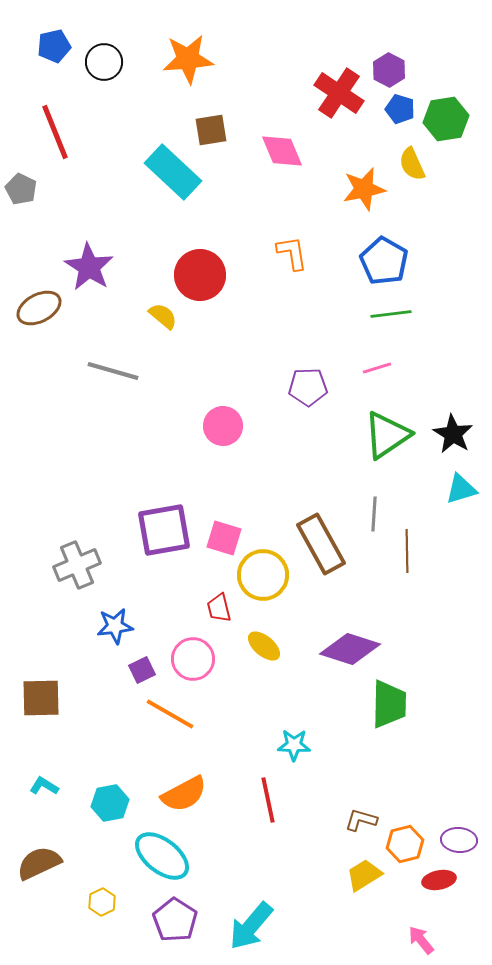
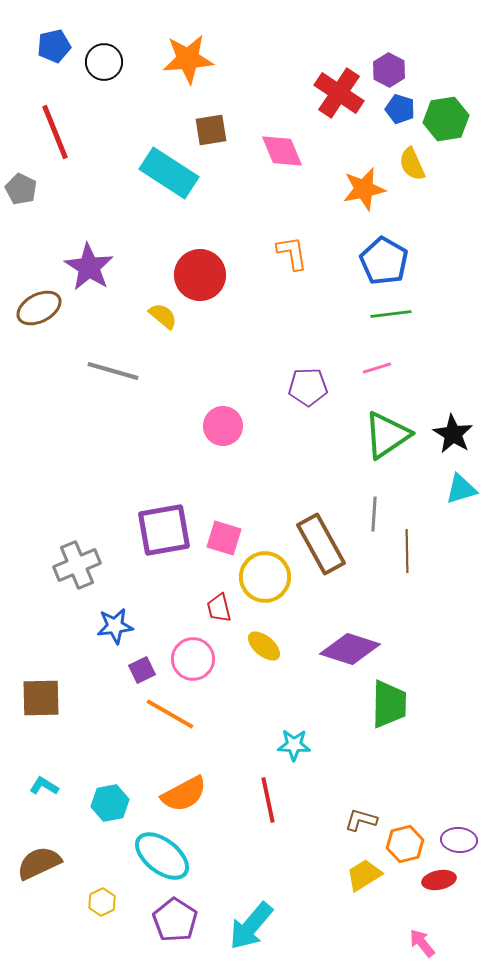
cyan rectangle at (173, 172): moved 4 px left, 1 px down; rotated 10 degrees counterclockwise
yellow circle at (263, 575): moved 2 px right, 2 px down
pink arrow at (421, 940): moved 1 px right, 3 px down
